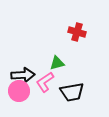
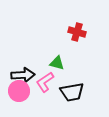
green triangle: rotated 28 degrees clockwise
